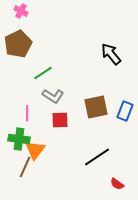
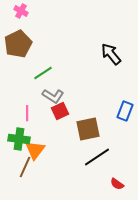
brown square: moved 8 px left, 22 px down
red square: moved 9 px up; rotated 24 degrees counterclockwise
